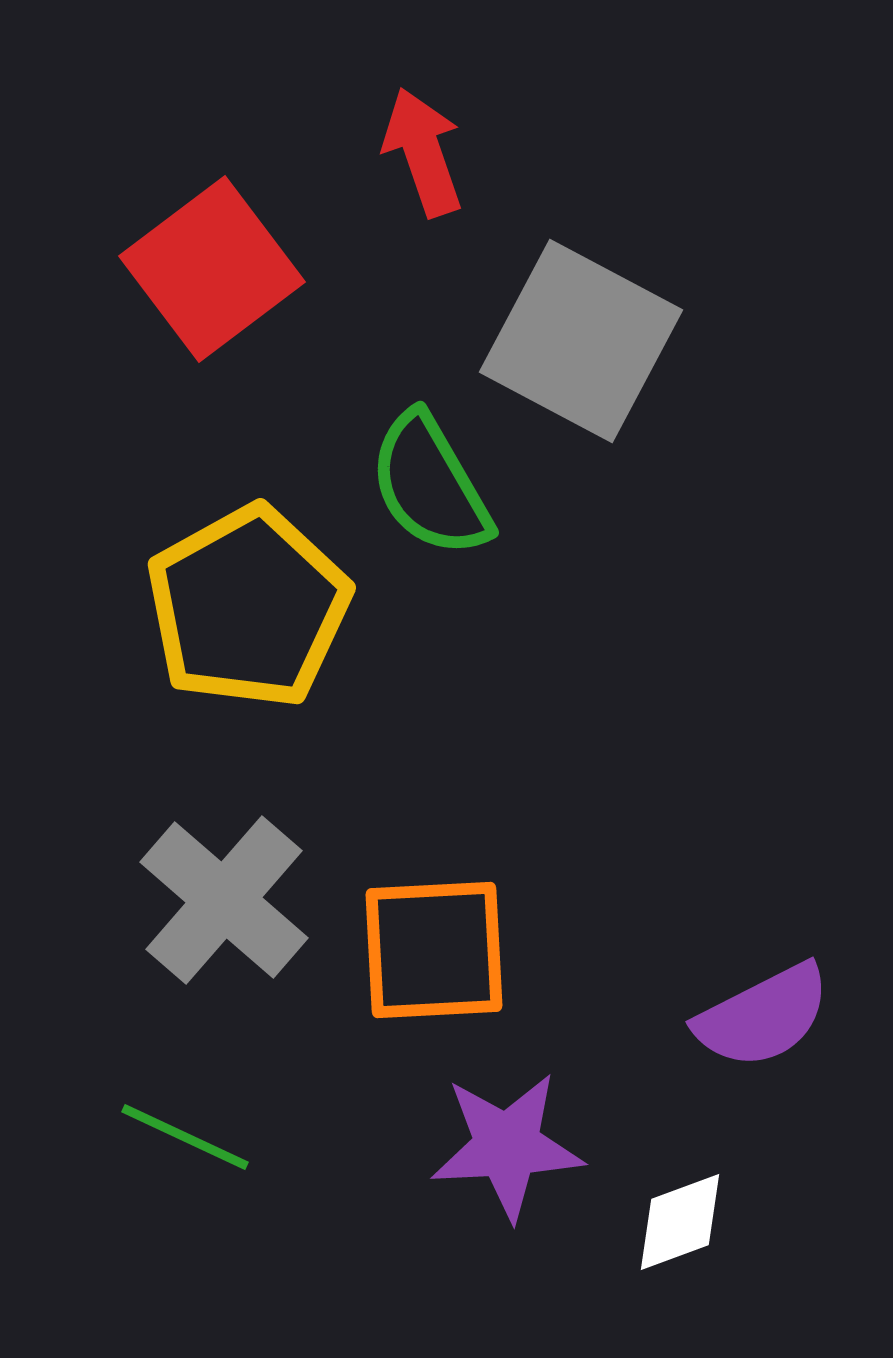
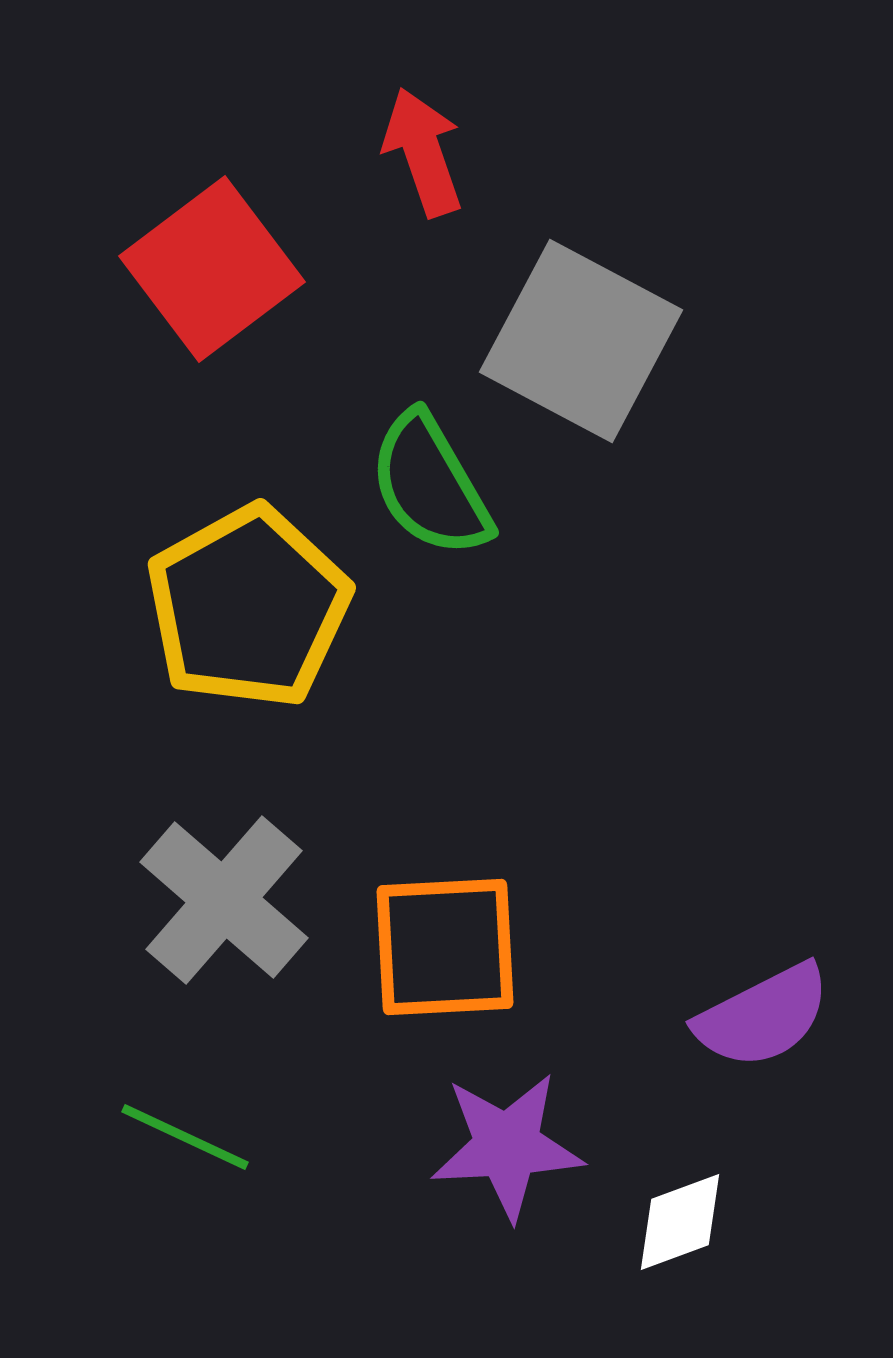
orange square: moved 11 px right, 3 px up
